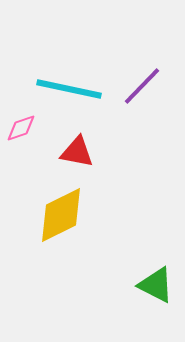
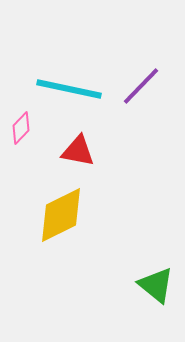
purple line: moved 1 px left
pink diamond: rotated 28 degrees counterclockwise
red triangle: moved 1 px right, 1 px up
green triangle: rotated 12 degrees clockwise
